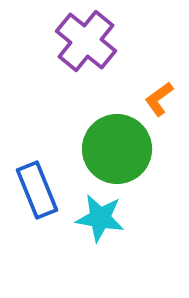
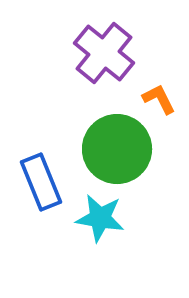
purple cross: moved 18 px right, 12 px down
orange L-shape: rotated 99 degrees clockwise
blue rectangle: moved 4 px right, 8 px up
